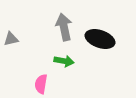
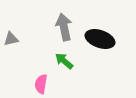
green arrow: rotated 150 degrees counterclockwise
